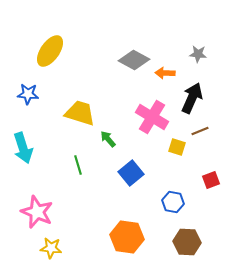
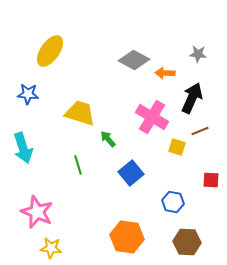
red square: rotated 24 degrees clockwise
